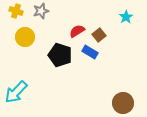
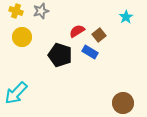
yellow circle: moved 3 px left
cyan arrow: moved 1 px down
